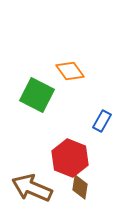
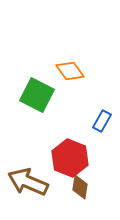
brown arrow: moved 4 px left, 6 px up
